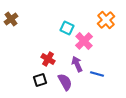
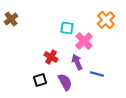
cyan square: rotated 16 degrees counterclockwise
red cross: moved 3 px right, 2 px up
purple arrow: moved 2 px up
